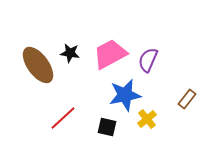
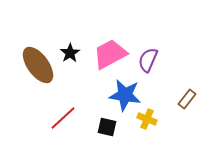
black star: rotated 30 degrees clockwise
blue star: rotated 20 degrees clockwise
yellow cross: rotated 30 degrees counterclockwise
